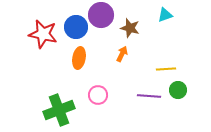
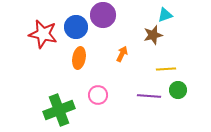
purple circle: moved 2 px right
brown star: moved 23 px right, 7 px down; rotated 30 degrees counterclockwise
